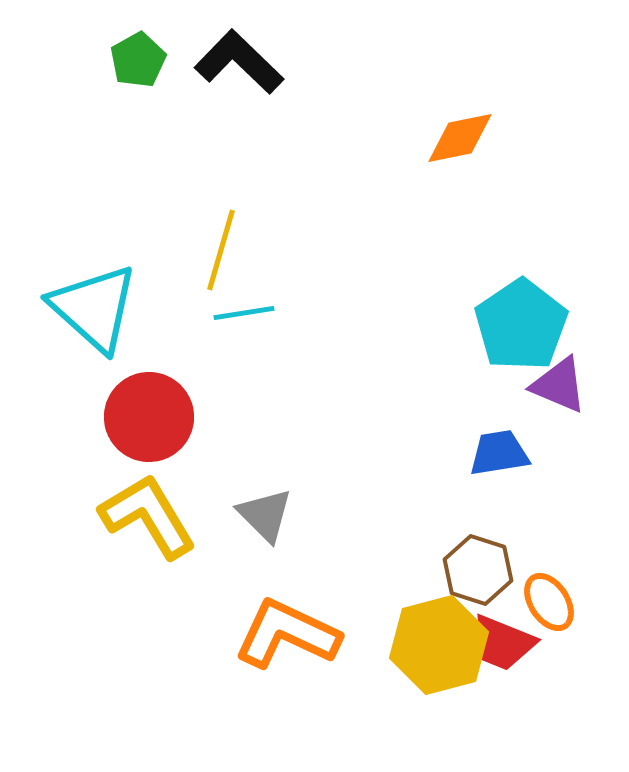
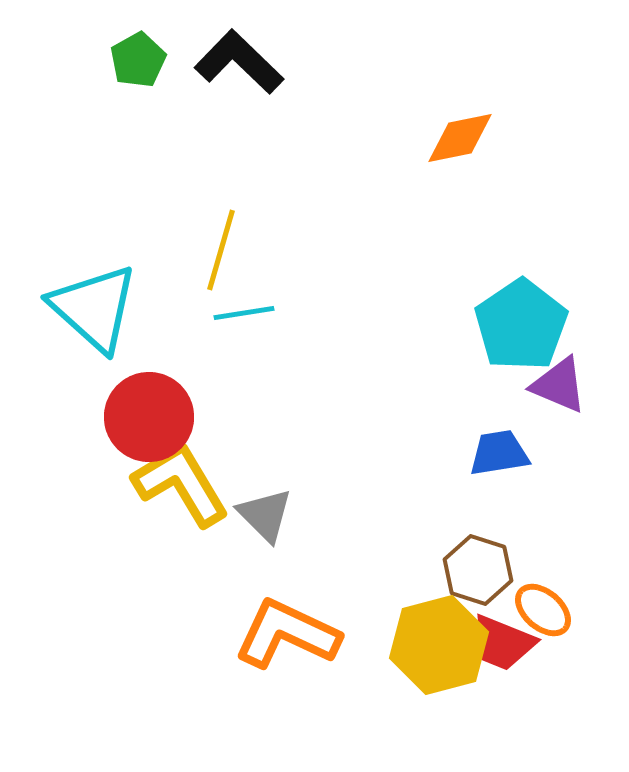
yellow L-shape: moved 33 px right, 32 px up
orange ellipse: moved 6 px left, 8 px down; rotated 16 degrees counterclockwise
